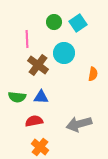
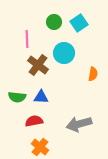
cyan square: moved 1 px right
